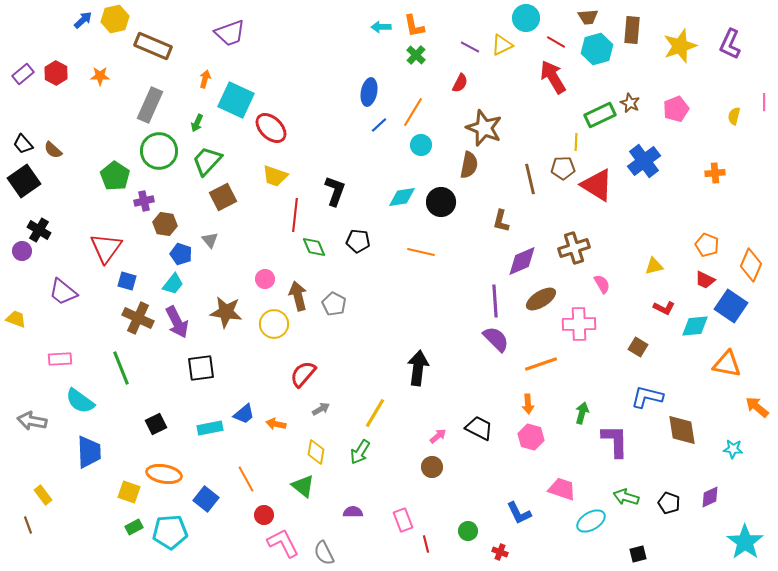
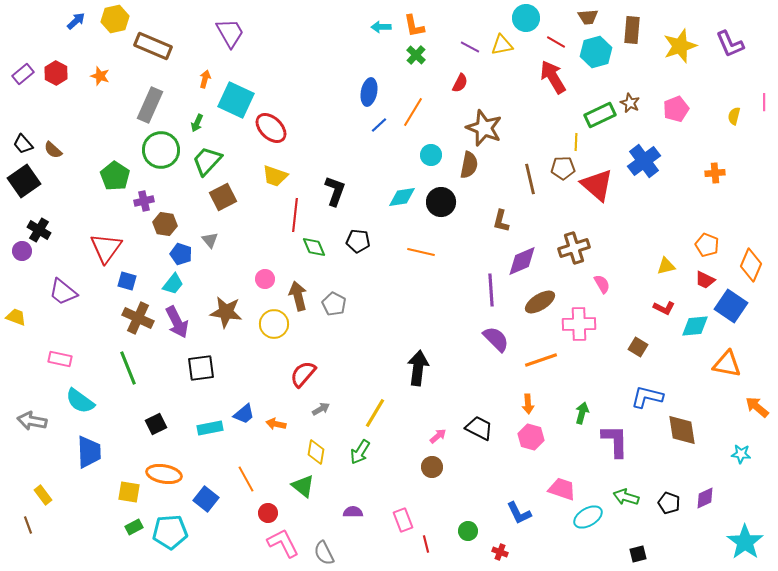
blue arrow at (83, 20): moved 7 px left, 1 px down
purple trapezoid at (230, 33): rotated 100 degrees counterclockwise
purple L-shape at (730, 44): rotated 48 degrees counterclockwise
yellow triangle at (502, 45): rotated 15 degrees clockwise
cyan hexagon at (597, 49): moved 1 px left, 3 px down
orange star at (100, 76): rotated 18 degrees clockwise
cyan circle at (421, 145): moved 10 px right, 10 px down
green circle at (159, 151): moved 2 px right, 1 px up
red triangle at (597, 185): rotated 9 degrees clockwise
yellow triangle at (654, 266): moved 12 px right
brown ellipse at (541, 299): moved 1 px left, 3 px down
purple line at (495, 301): moved 4 px left, 11 px up
yellow trapezoid at (16, 319): moved 2 px up
pink rectangle at (60, 359): rotated 15 degrees clockwise
orange line at (541, 364): moved 4 px up
green line at (121, 368): moved 7 px right
cyan star at (733, 449): moved 8 px right, 5 px down
yellow square at (129, 492): rotated 10 degrees counterclockwise
purple diamond at (710, 497): moved 5 px left, 1 px down
red circle at (264, 515): moved 4 px right, 2 px up
cyan ellipse at (591, 521): moved 3 px left, 4 px up
